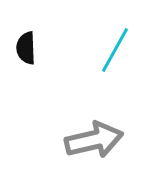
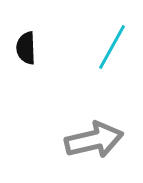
cyan line: moved 3 px left, 3 px up
